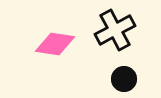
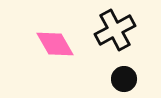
pink diamond: rotated 51 degrees clockwise
